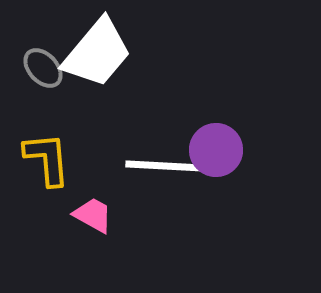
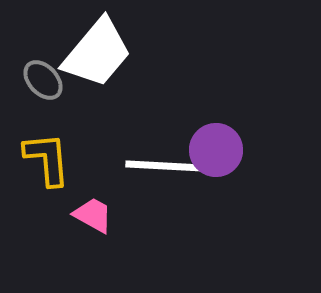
gray ellipse: moved 12 px down
